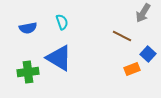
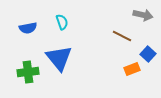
gray arrow: moved 2 px down; rotated 108 degrees counterclockwise
blue triangle: rotated 20 degrees clockwise
